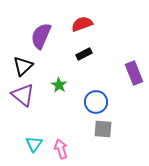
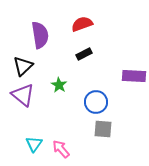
purple semicircle: moved 1 px left, 1 px up; rotated 148 degrees clockwise
purple rectangle: moved 3 px down; rotated 65 degrees counterclockwise
pink arrow: rotated 24 degrees counterclockwise
